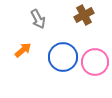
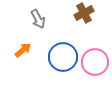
brown cross: moved 2 px up
